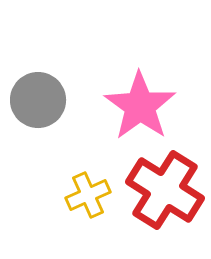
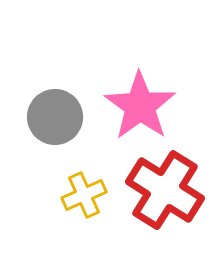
gray circle: moved 17 px right, 17 px down
yellow cross: moved 4 px left
